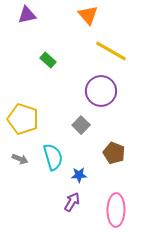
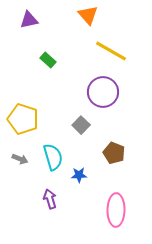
purple triangle: moved 2 px right, 5 px down
purple circle: moved 2 px right, 1 px down
purple arrow: moved 22 px left, 3 px up; rotated 48 degrees counterclockwise
